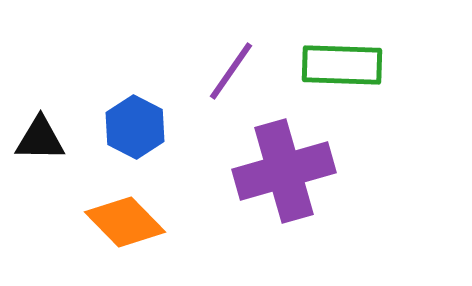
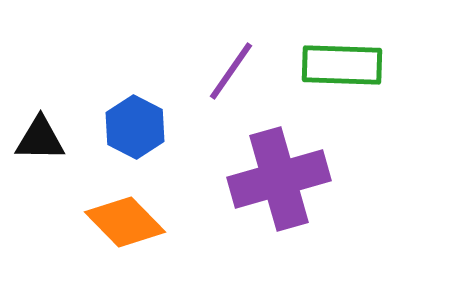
purple cross: moved 5 px left, 8 px down
